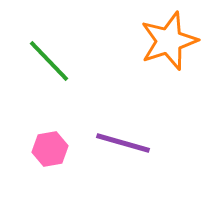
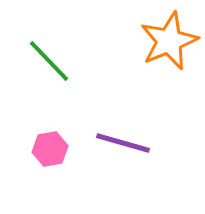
orange star: rotated 4 degrees counterclockwise
